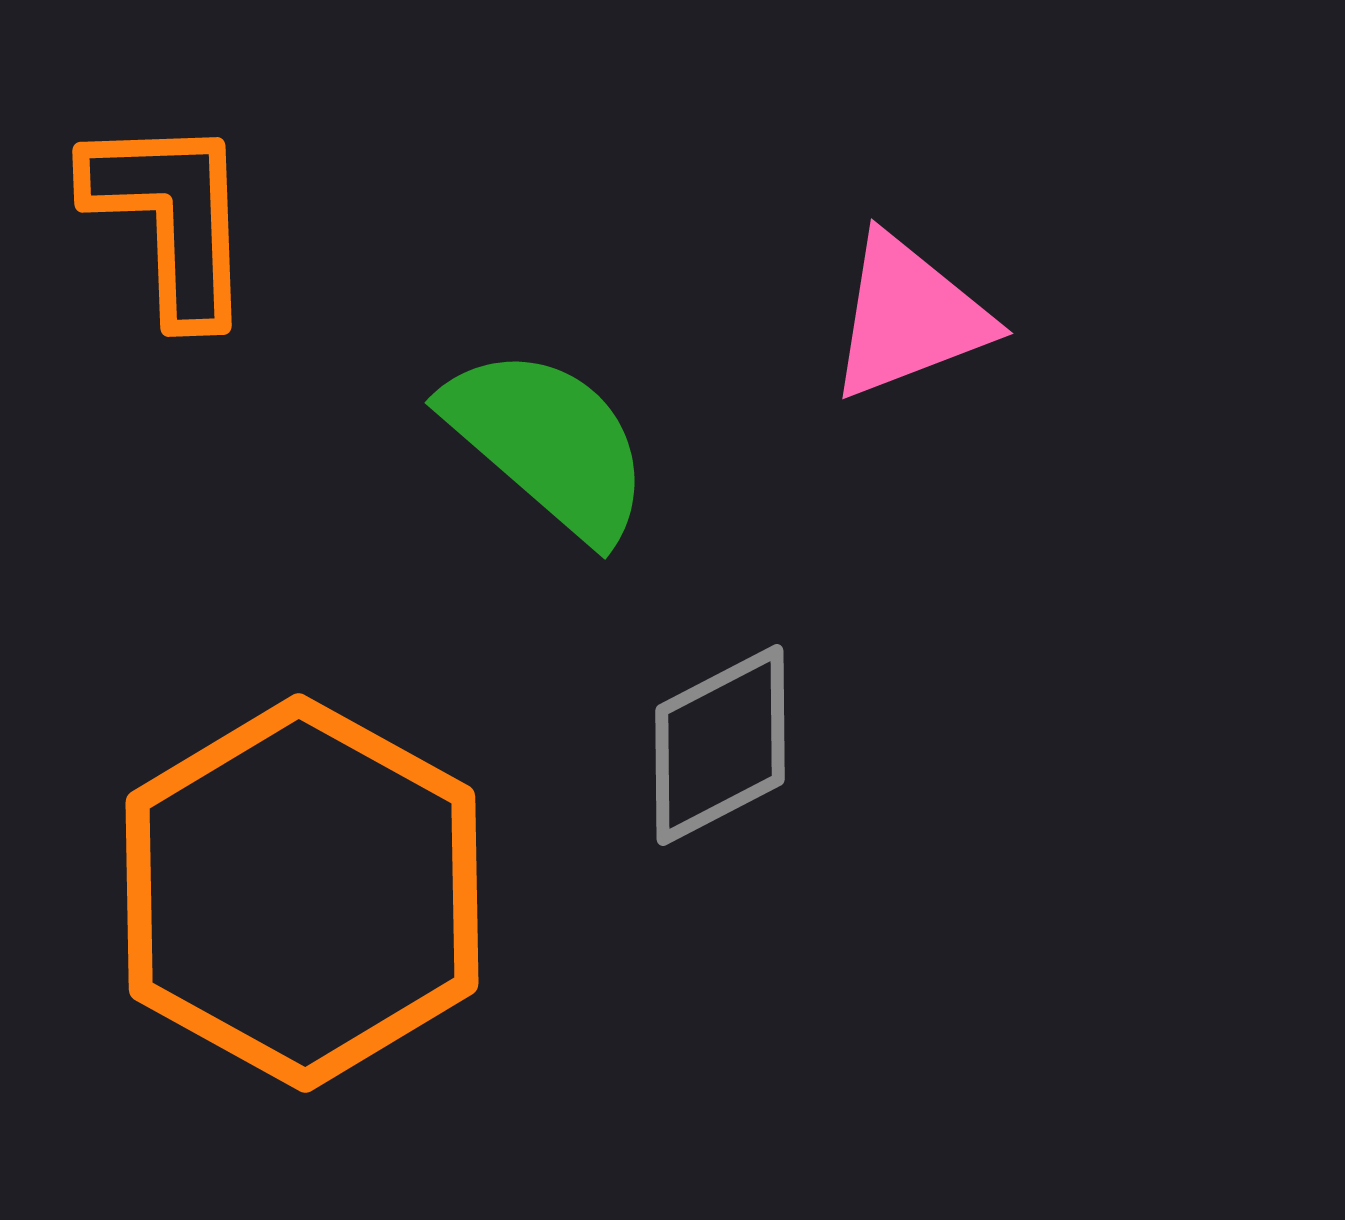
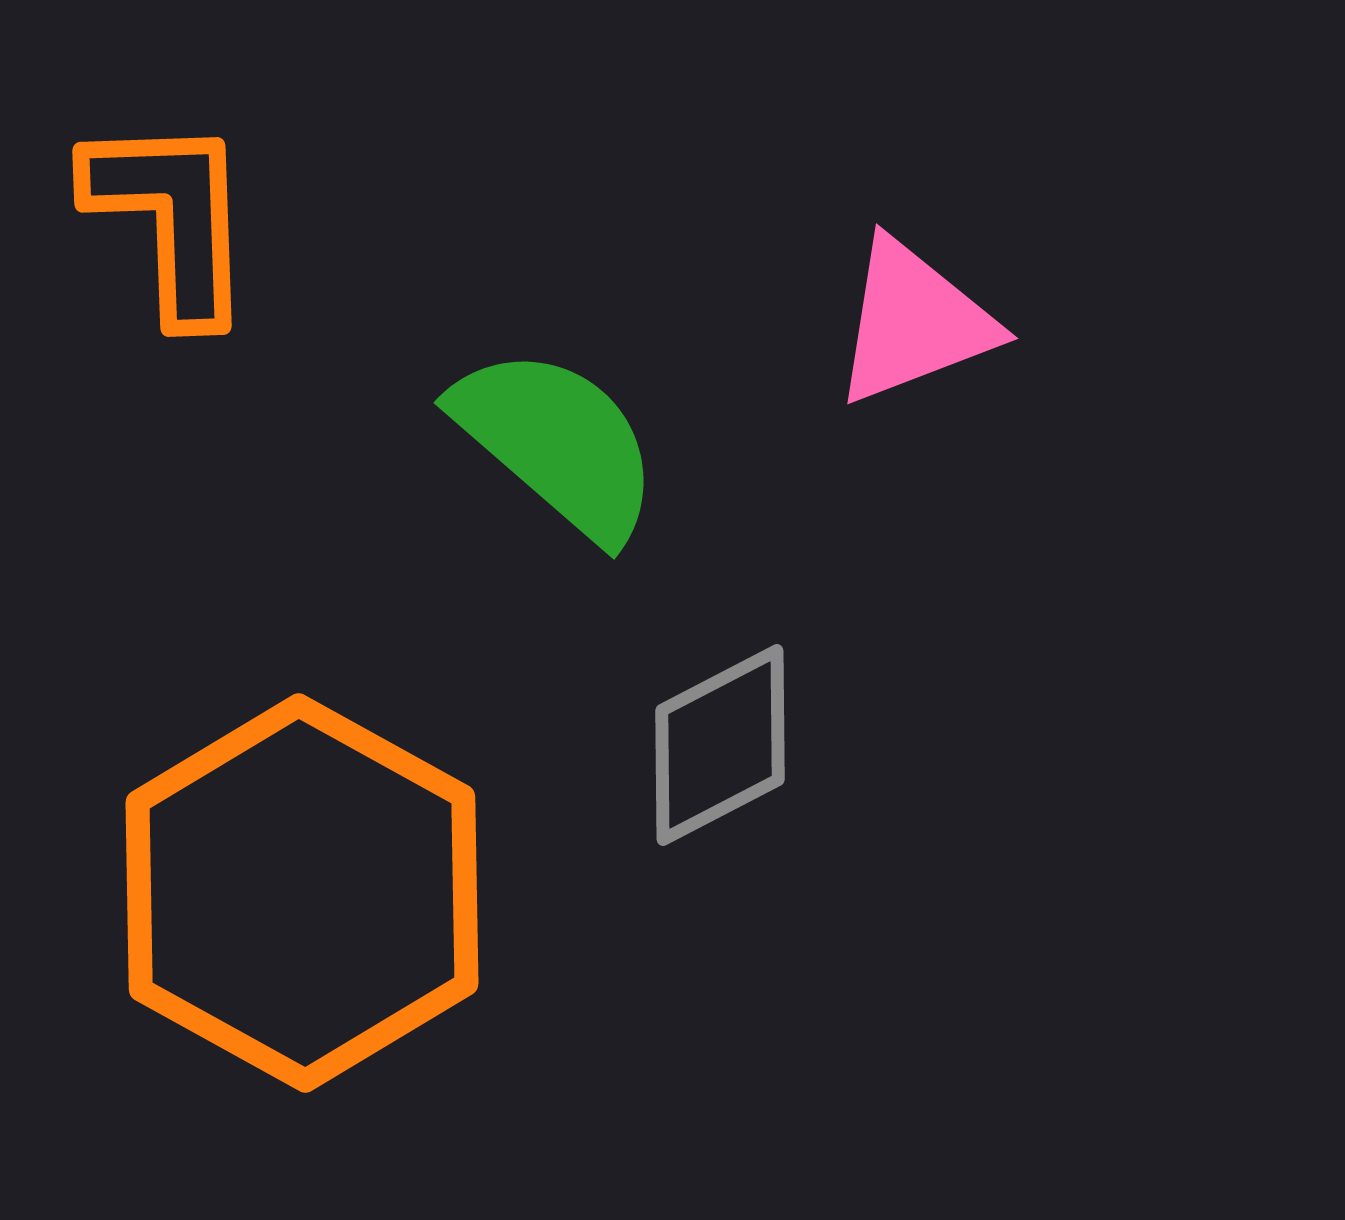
pink triangle: moved 5 px right, 5 px down
green semicircle: moved 9 px right
